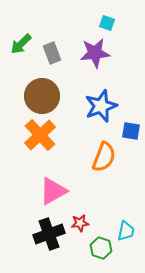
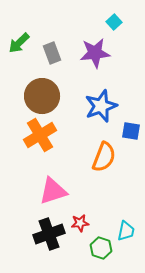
cyan square: moved 7 px right, 1 px up; rotated 28 degrees clockwise
green arrow: moved 2 px left, 1 px up
orange cross: rotated 12 degrees clockwise
pink triangle: rotated 12 degrees clockwise
